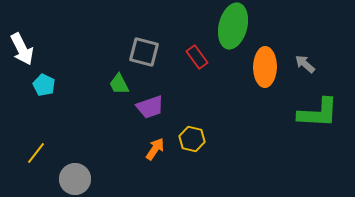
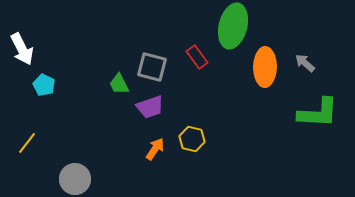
gray square: moved 8 px right, 15 px down
gray arrow: moved 1 px up
yellow line: moved 9 px left, 10 px up
